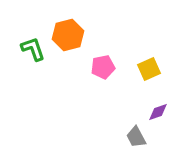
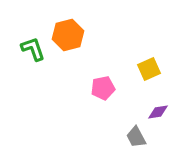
pink pentagon: moved 21 px down
purple diamond: rotated 10 degrees clockwise
